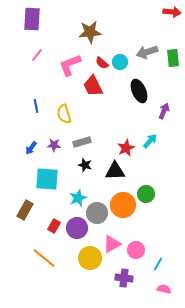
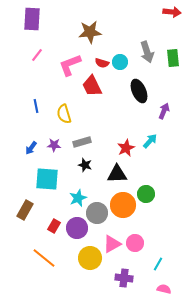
gray arrow: rotated 90 degrees counterclockwise
red semicircle: rotated 24 degrees counterclockwise
red trapezoid: moved 1 px left
black triangle: moved 2 px right, 3 px down
pink circle: moved 1 px left, 7 px up
